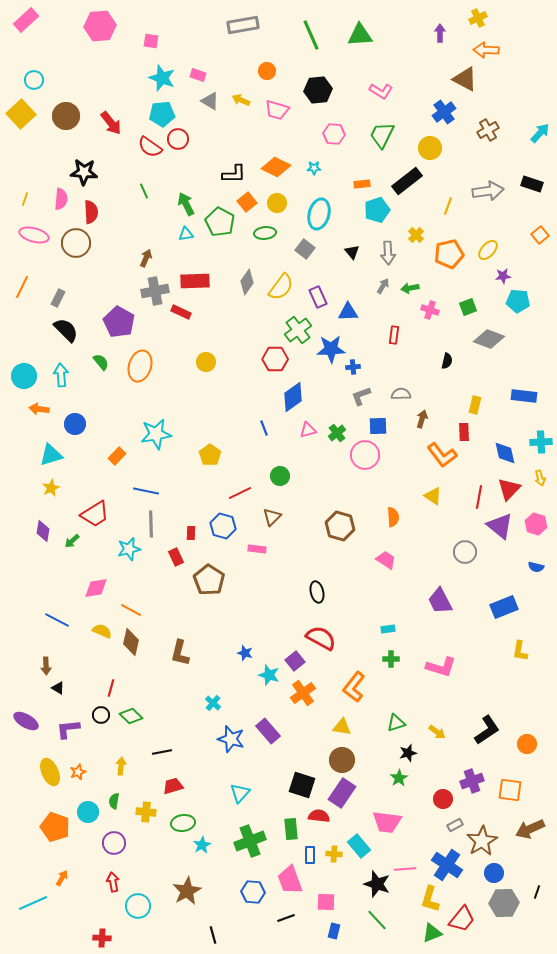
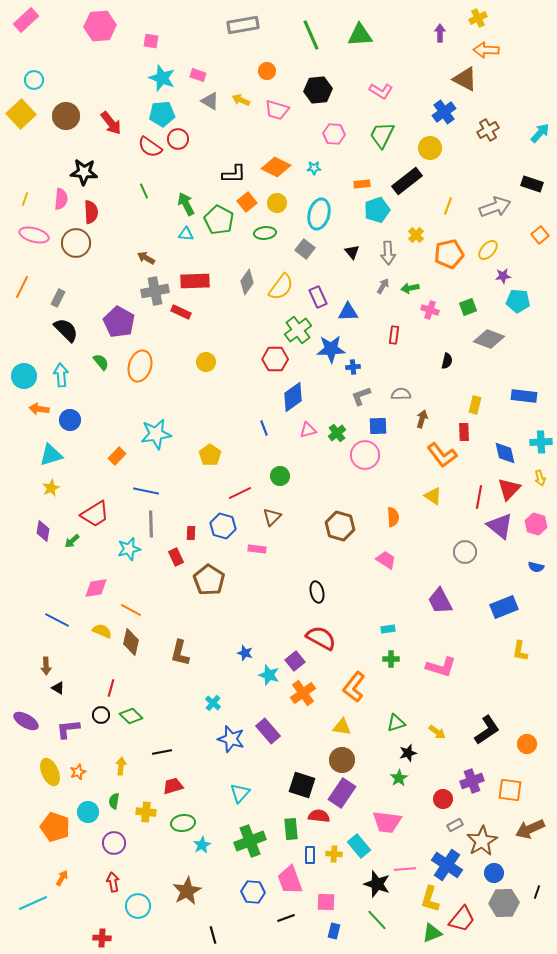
gray arrow at (488, 191): moved 7 px right, 16 px down; rotated 12 degrees counterclockwise
green pentagon at (220, 222): moved 1 px left, 2 px up
cyan triangle at (186, 234): rotated 14 degrees clockwise
brown arrow at (146, 258): rotated 84 degrees counterclockwise
blue circle at (75, 424): moved 5 px left, 4 px up
